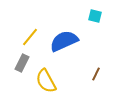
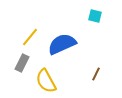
blue semicircle: moved 2 px left, 3 px down
